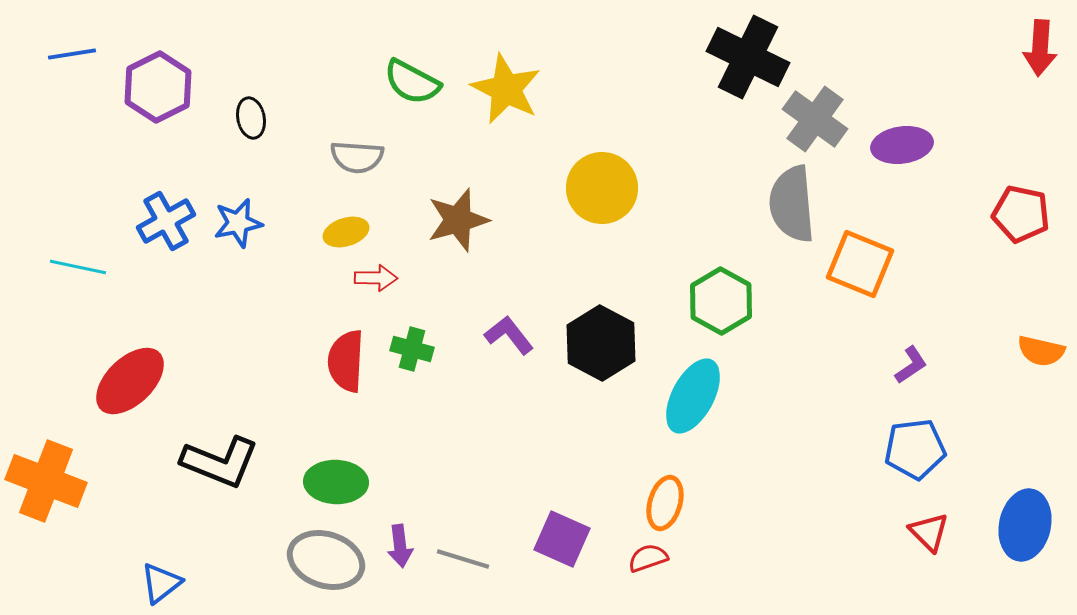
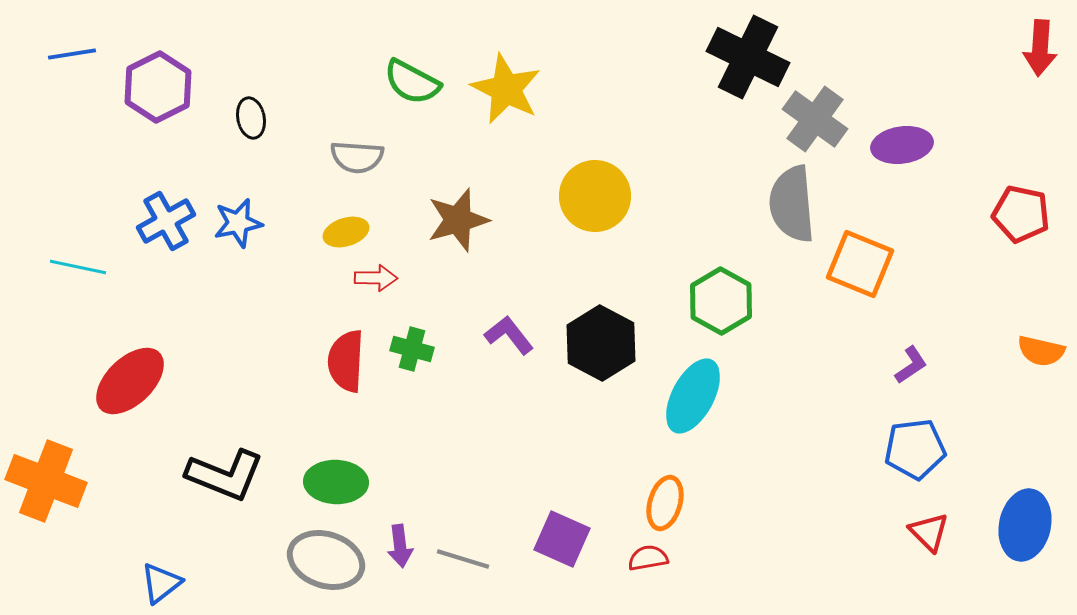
yellow circle at (602, 188): moved 7 px left, 8 px down
black L-shape at (220, 462): moved 5 px right, 13 px down
red semicircle at (648, 558): rotated 9 degrees clockwise
